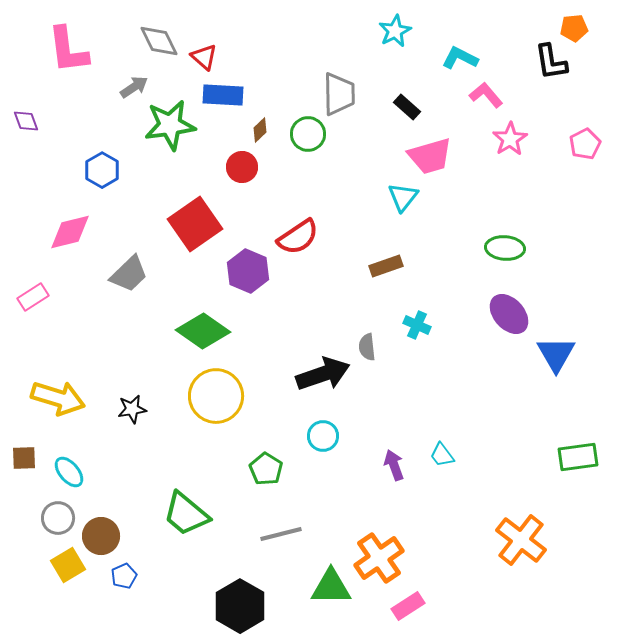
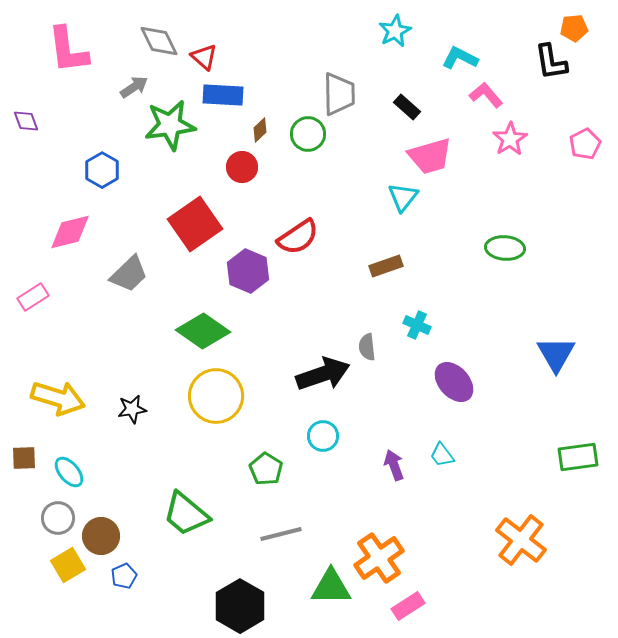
purple ellipse at (509, 314): moved 55 px left, 68 px down
